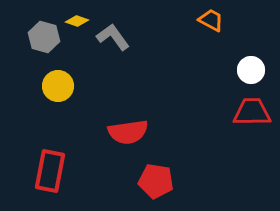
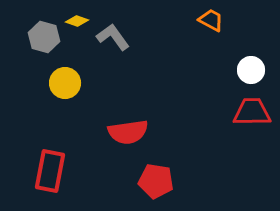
yellow circle: moved 7 px right, 3 px up
